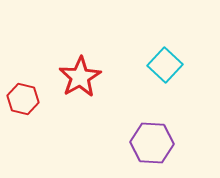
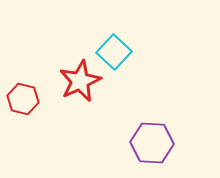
cyan square: moved 51 px left, 13 px up
red star: moved 4 px down; rotated 6 degrees clockwise
